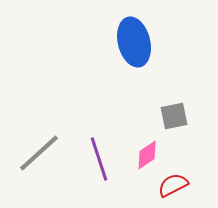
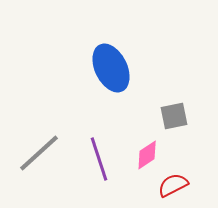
blue ellipse: moved 23 px left, 26 px down; rotated 12 degrees counterclockwise
